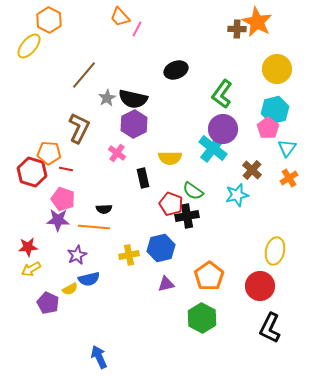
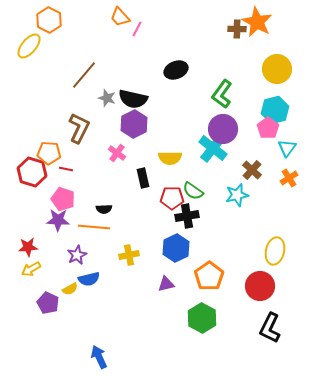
gray star at (107, 98): rotated 24 degrees counterclockwise
red pentagon at (171, 204): moved 1 px right, 6 px up; rotated 20 degrees counterclockwise
blue hexagon at (161, 248): moved 15 px right; rotated 12 degrees counterclockwise
